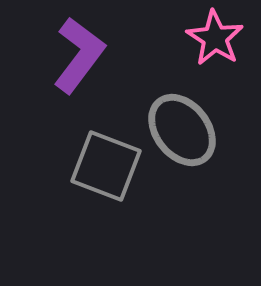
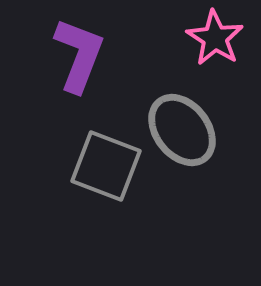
purple L-shape: rotated 16 degrees counterclockwise
